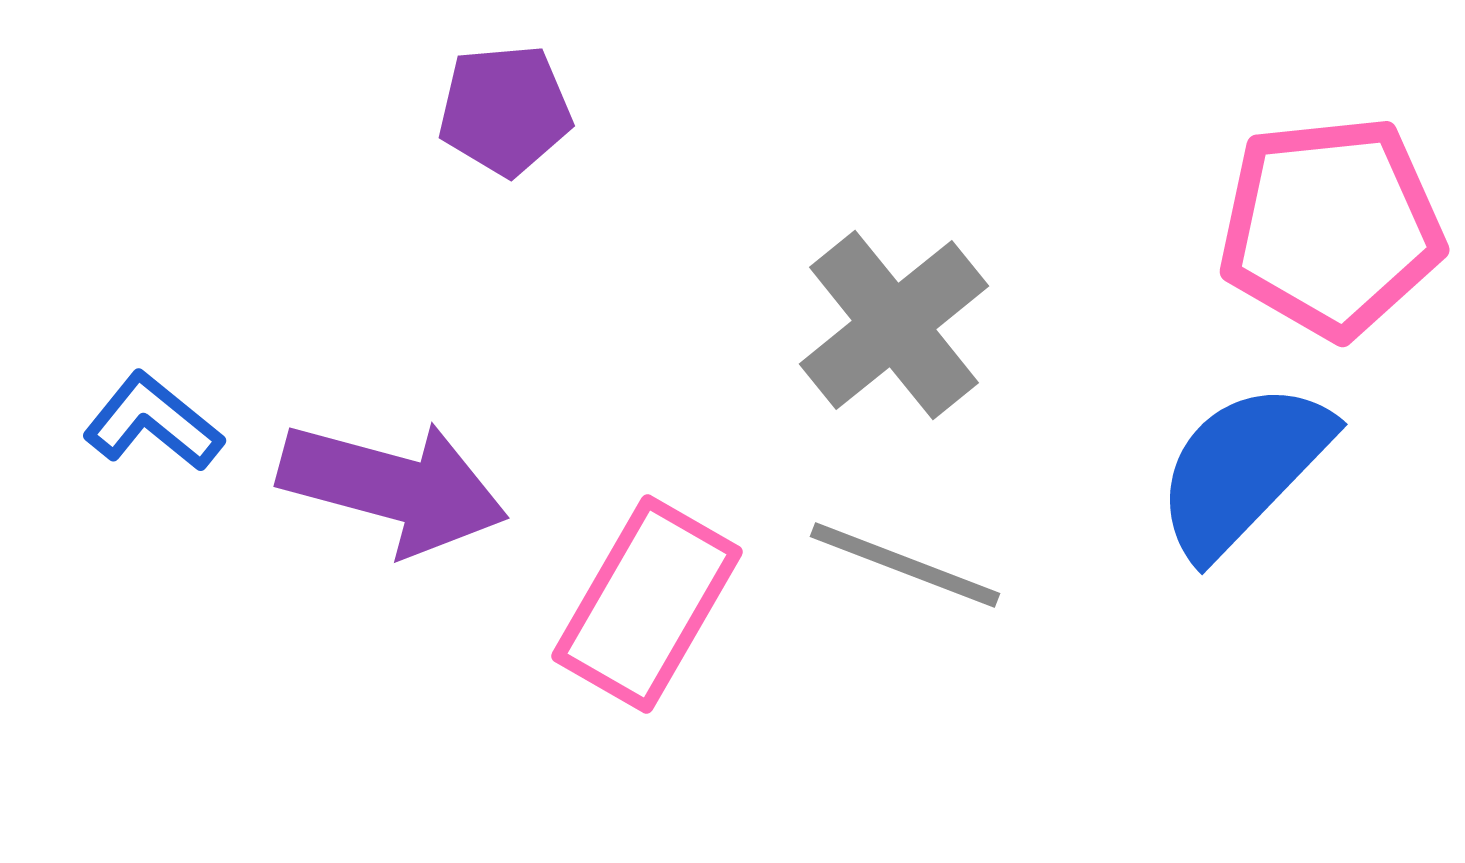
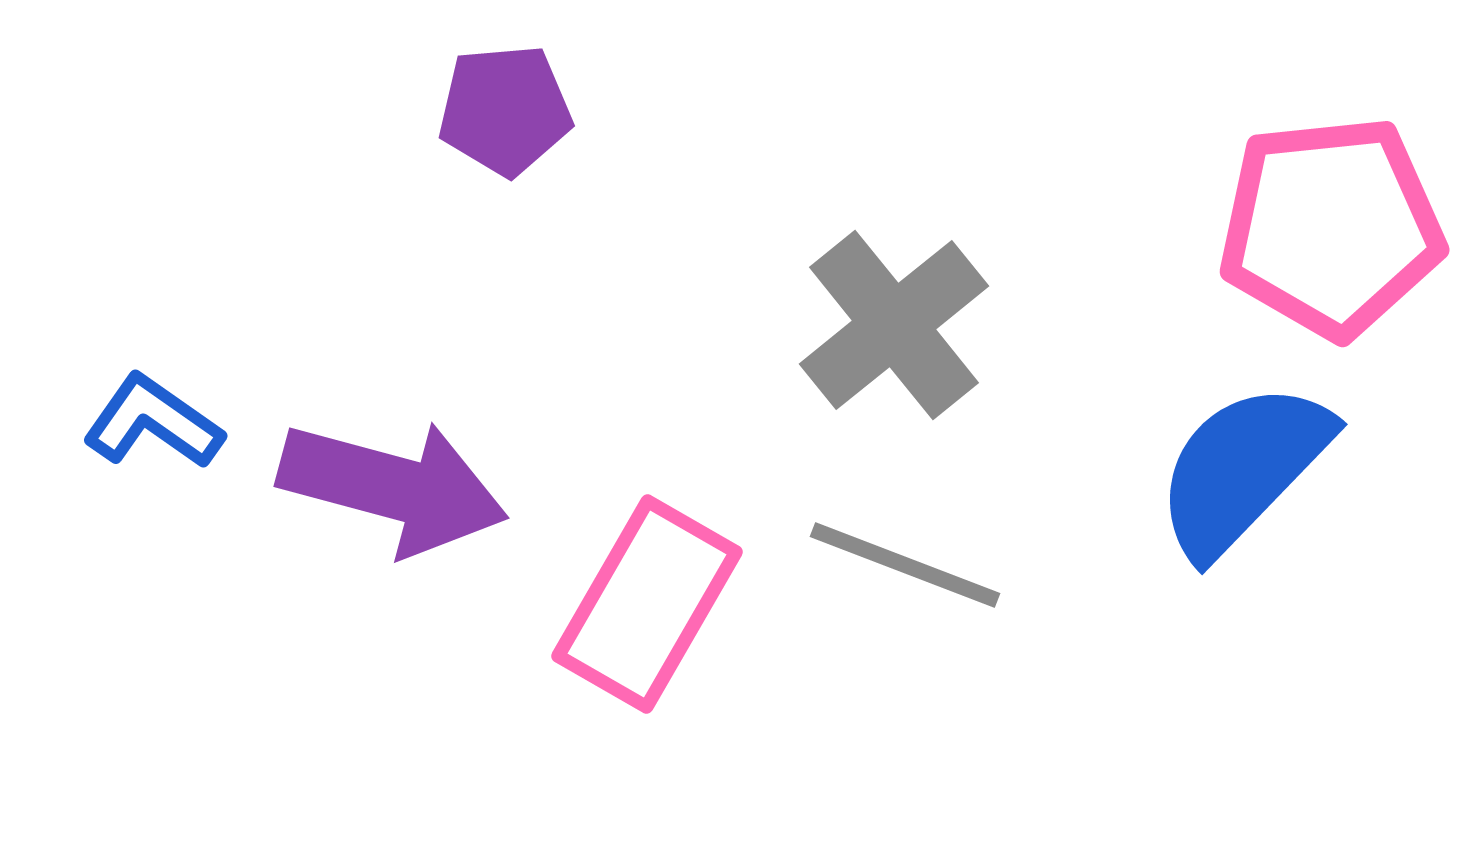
blue L-shape: rotated 4 degrees counterclockwise
